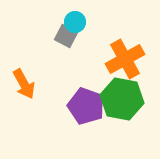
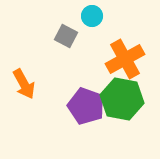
cyan circle: moved 17 px right, 6 px up
